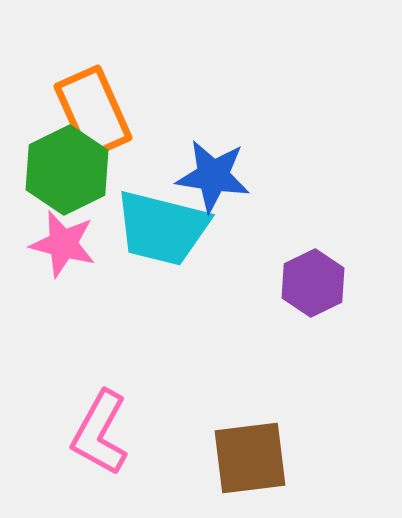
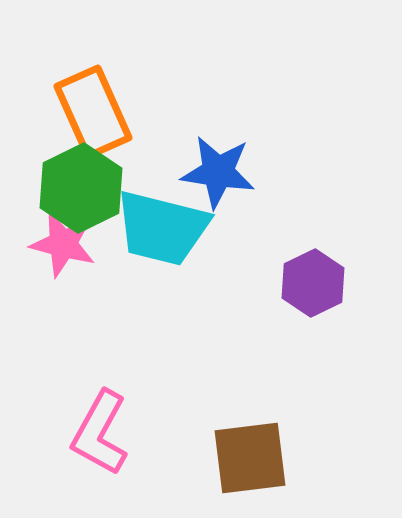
green hexagon: moved 14 px right, 18 px down
blue star: moved 5 px right, 4 px up
